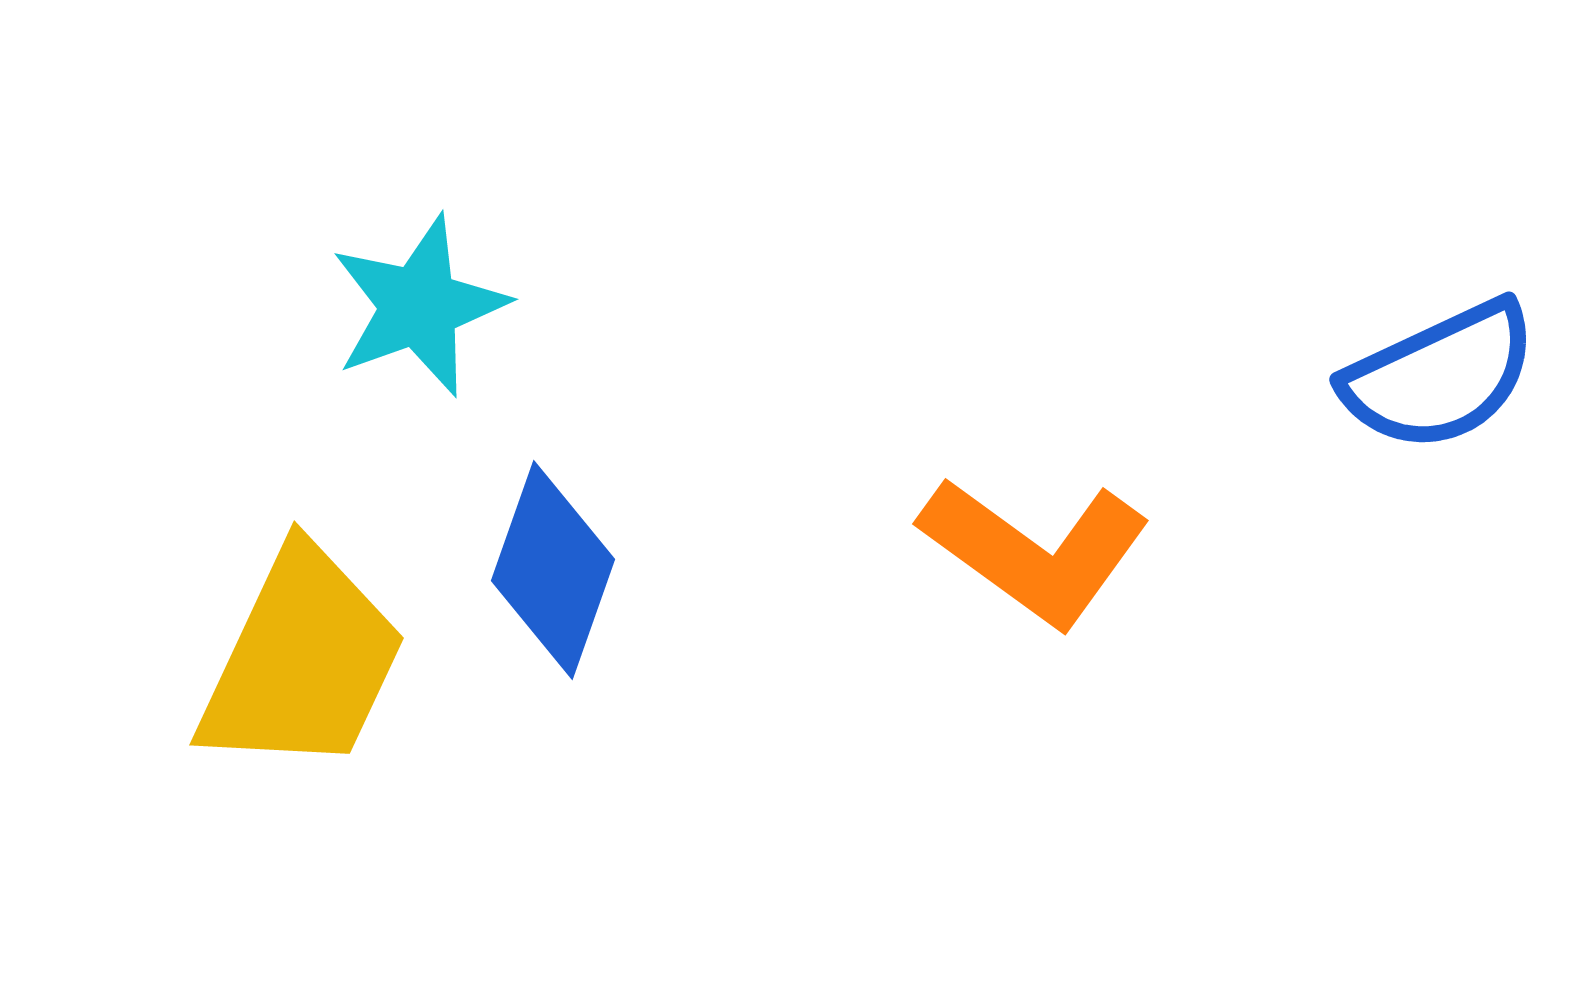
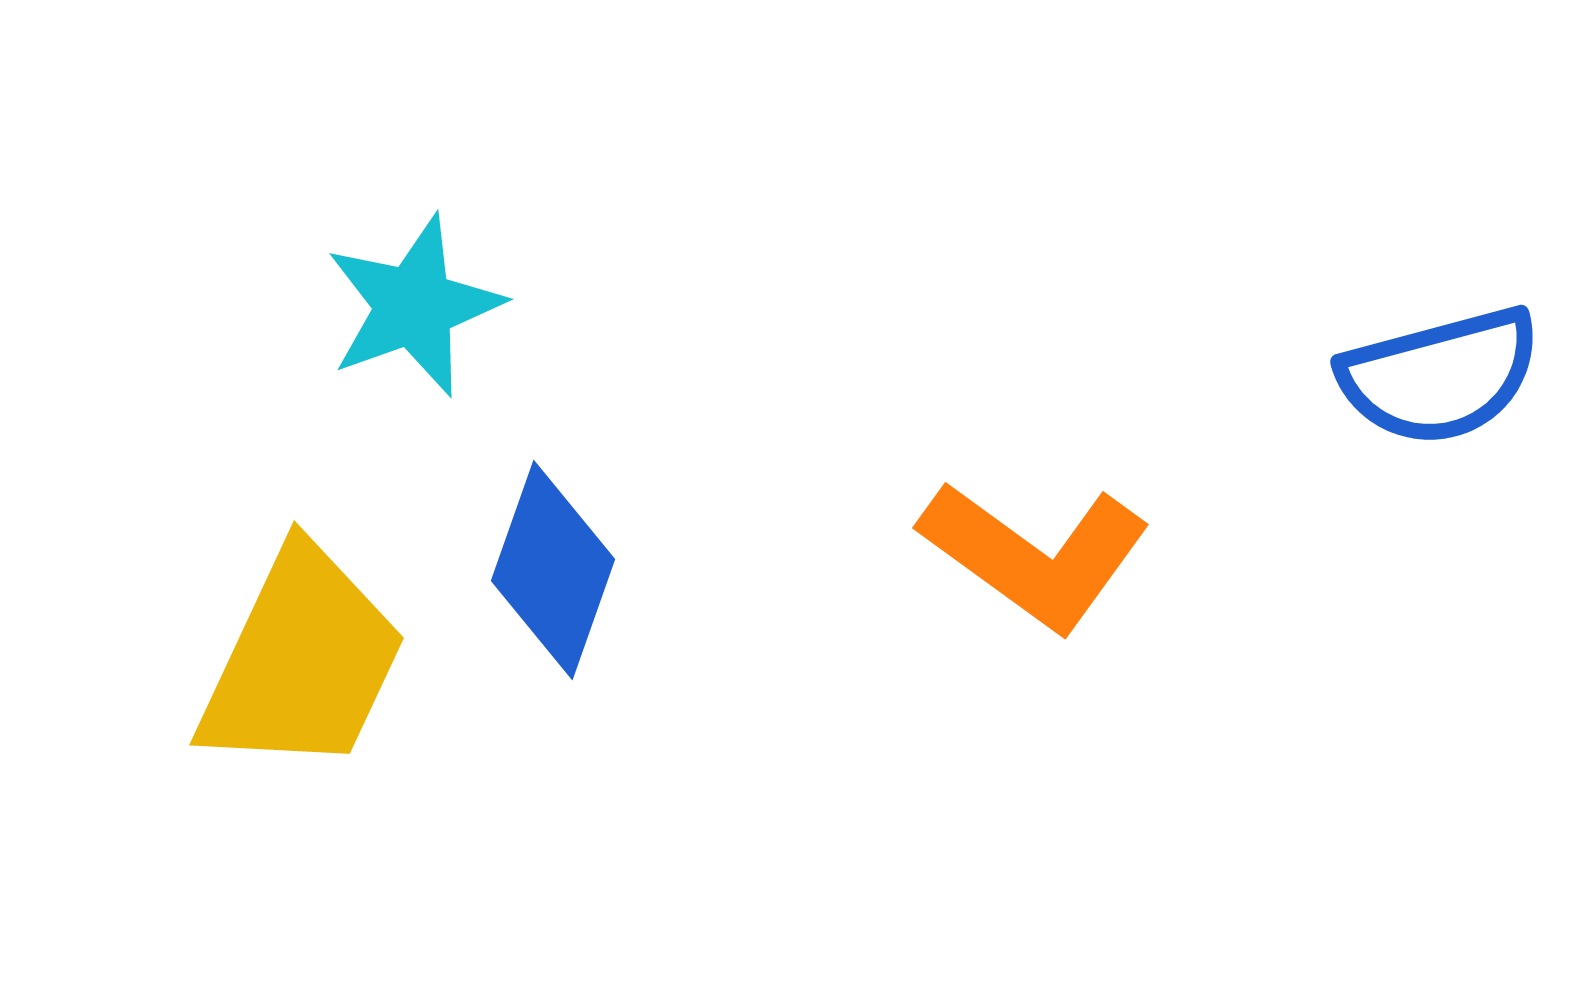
cyan star: moved 5 px left
blue semicircle: rotated 10 degrees clockwise
orange L-shape: moved 4 px down
